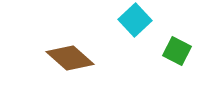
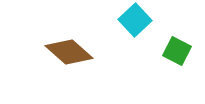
brown diamond: moved 1 px left, 6 px up
